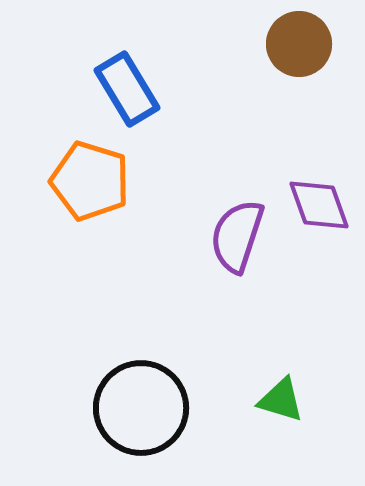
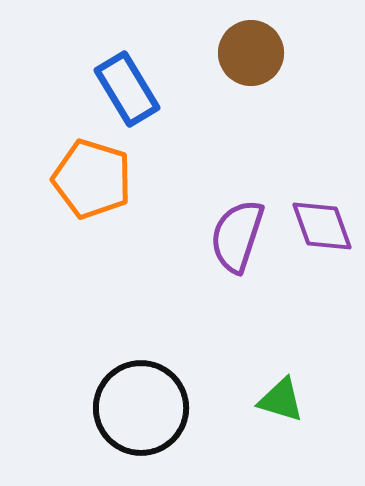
brown circle: moved 48 px left, 9 px down
orange pentagon: moved 2 px right, 2 px up
purple diamond: moved 3 px right, 21 px down
